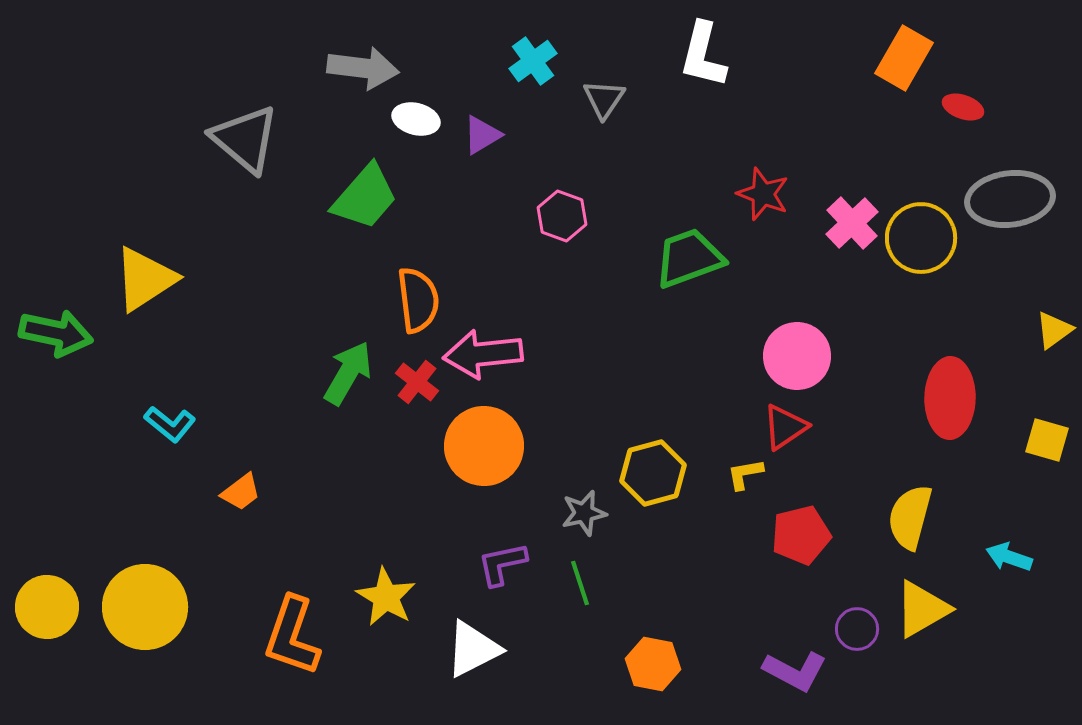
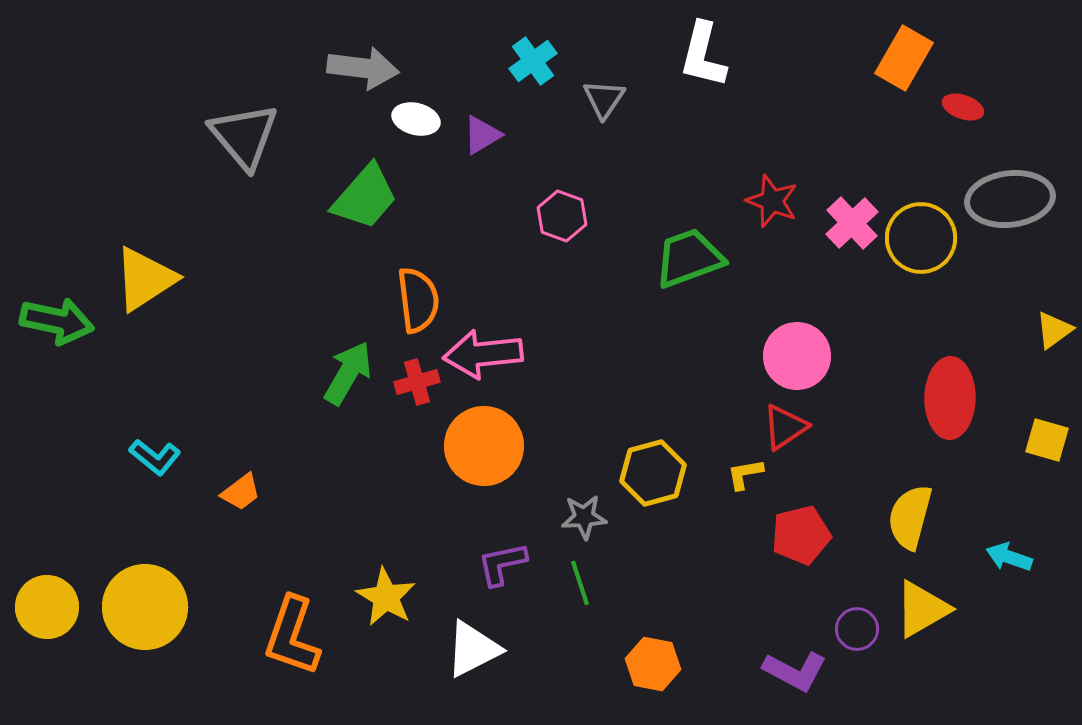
gray triangle at (245, 139): moved 1 px left, 3 px up; rotated 10 degrees clockwise
red star at (763, 194): moved 9 px right, 7 px down
green arrow at (56, 333): moved 1 px right, 12 px up
red cross at (417, 382): rotated 36 degrees clockwise
cyan L-shape at (170, 424): moved 15 px left, 33 px down
gray star at (584, 513): moved 4 px down; rotated 9 degrees clockwise
